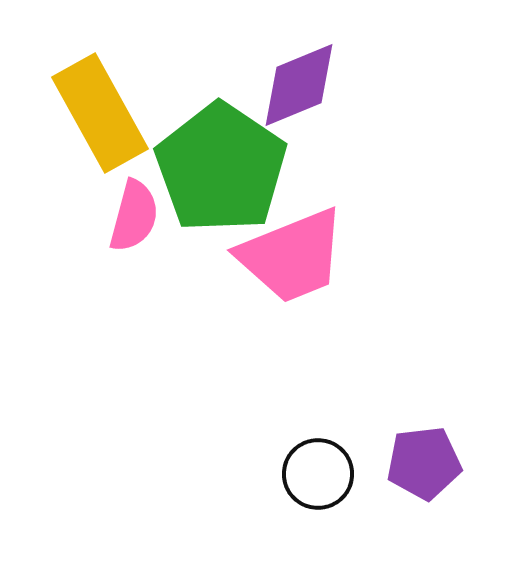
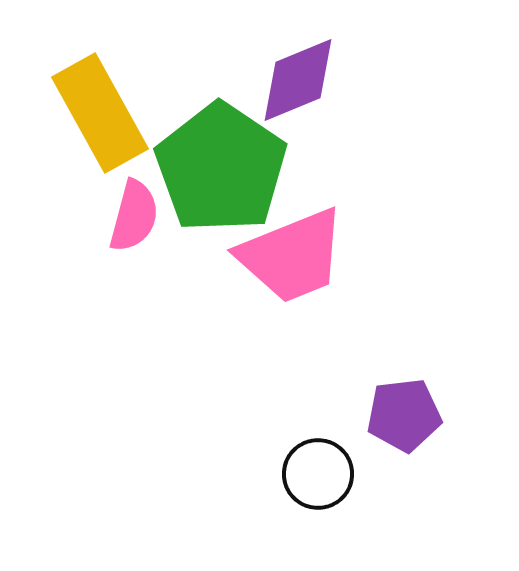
purple diamond: moved 1 px left, 5 px up
purple pentagon: moved 20 px left, 48 px up
